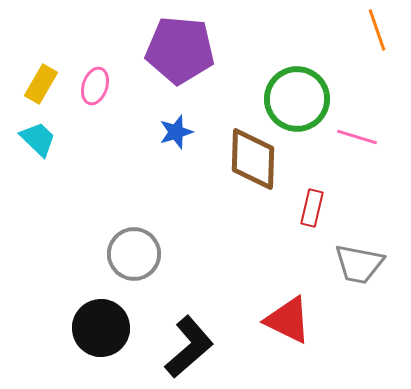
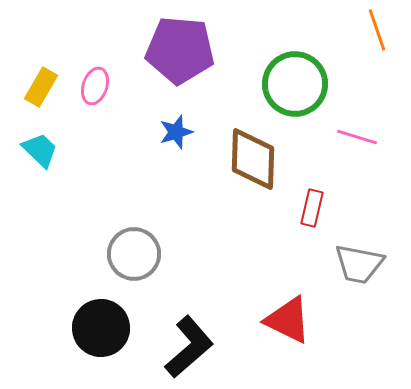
yellow rectangle: moved 3 px down
green circle: moved 2 px left, 15 px up
cyan trapezoid: moved 2 px right, 11 px down
